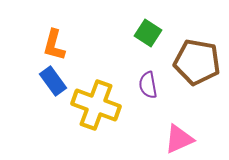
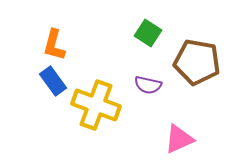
purple semicircle: rotated 68 degrees counterclockwise
